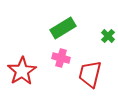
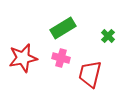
red star: moved 1 px right, 13 px up; rotated 20 degrees clockwise
